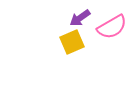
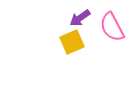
pink semicircle: rotated 92 degrees clockwise
